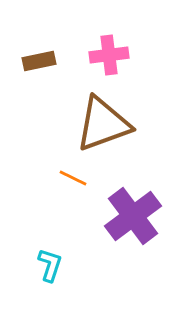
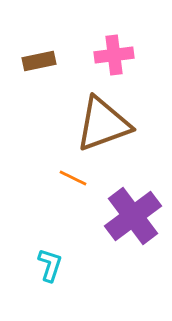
pink cross: moved 5 px right
